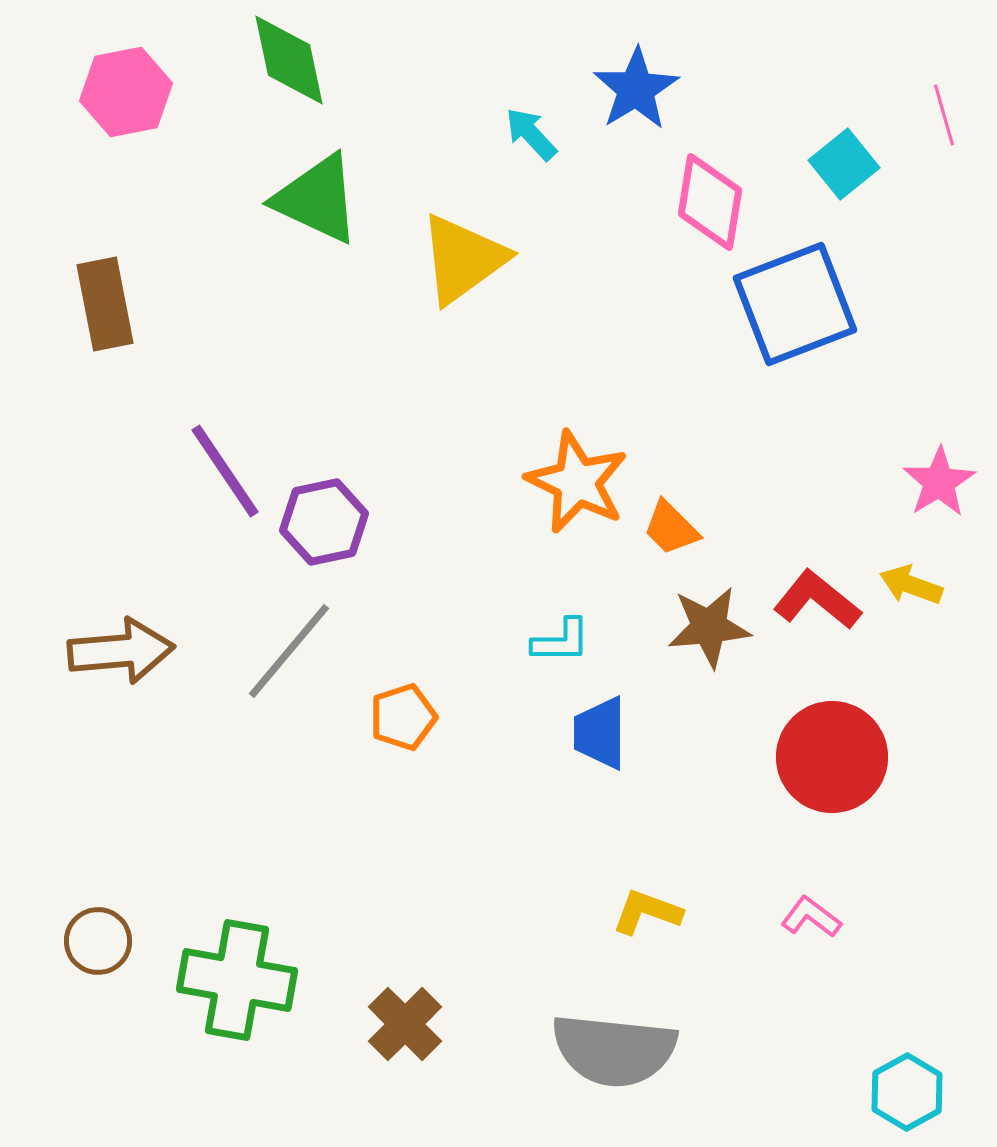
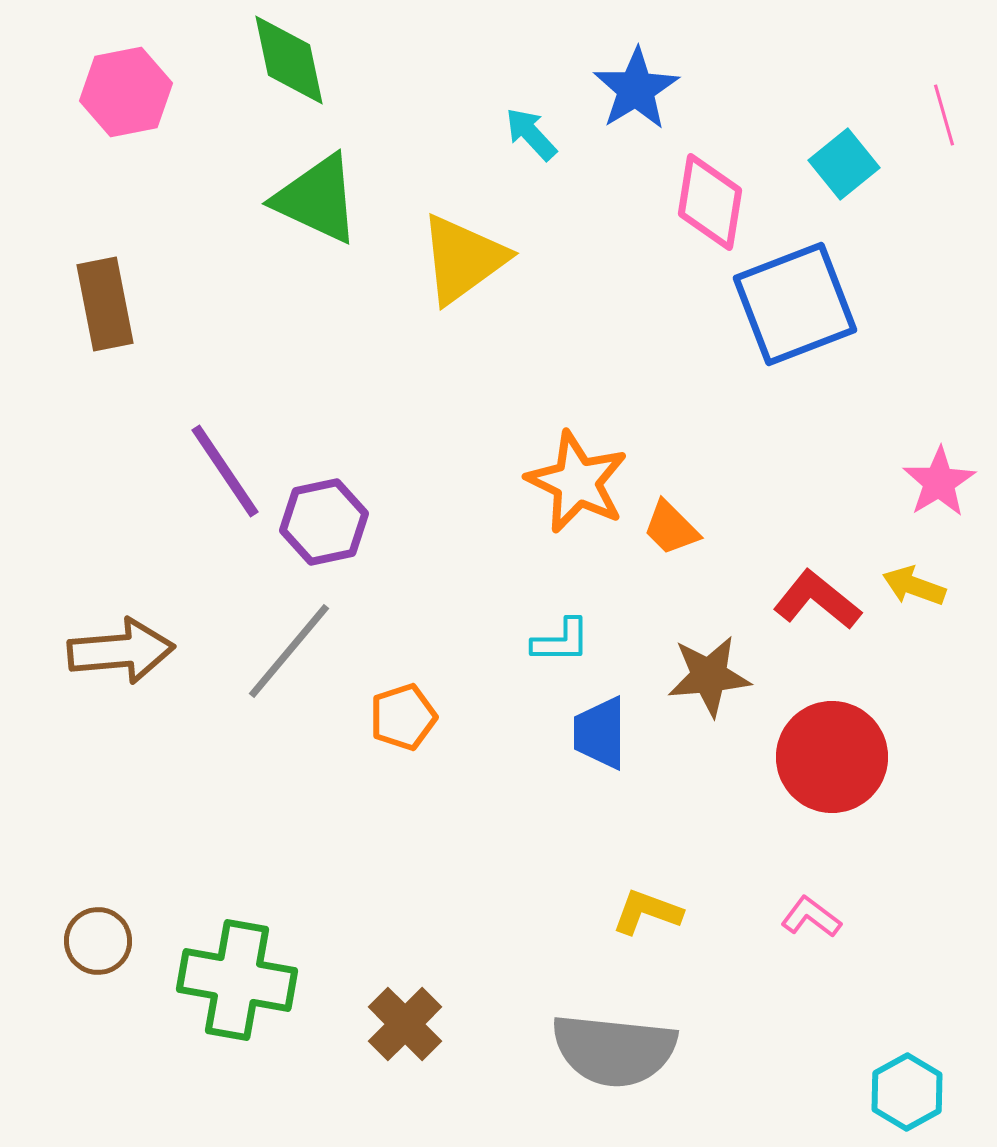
yellow arrow: moved 3 px right, 1 px down
brown star: moved 49 px down
